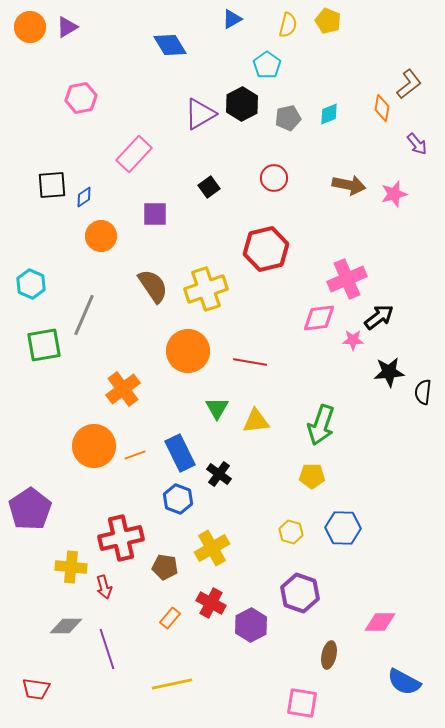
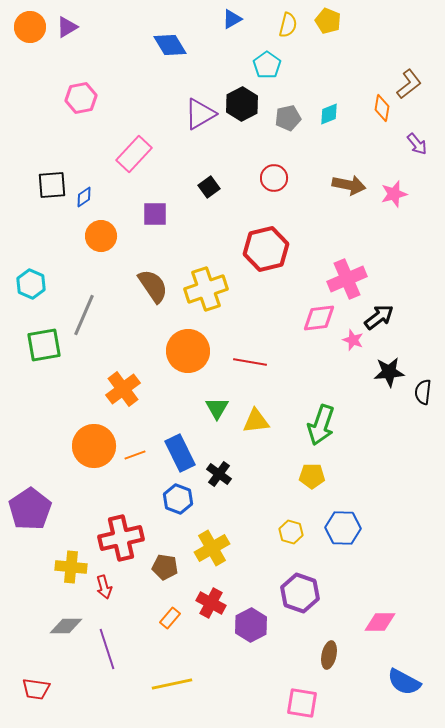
pink star at (353, 340): rotated 20 degrees clockwise
